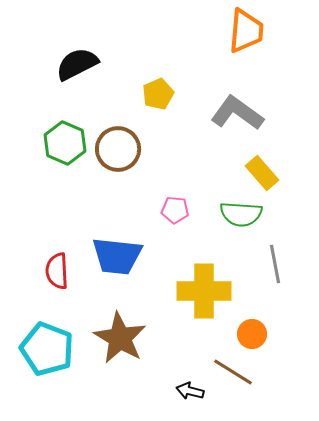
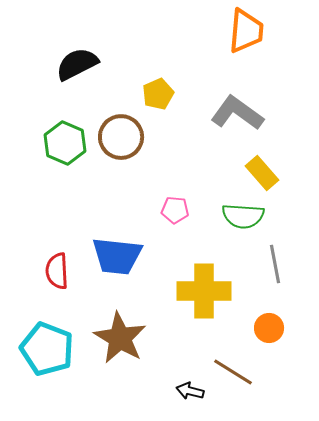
brown circle: moved 3 px right, 12 px up
green semicircle: moved 2 px right, 2 px down
orange circle: moved 17 px right, 6 px up
